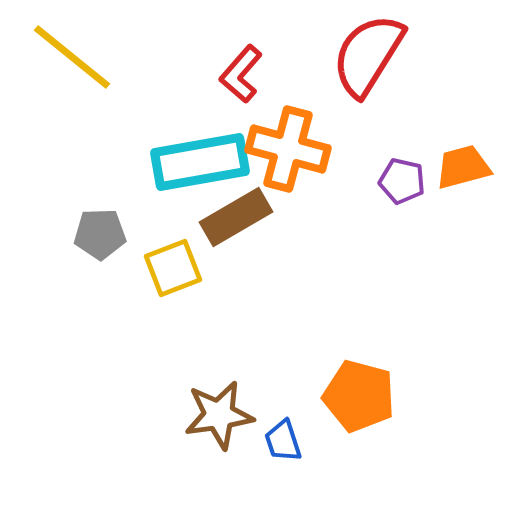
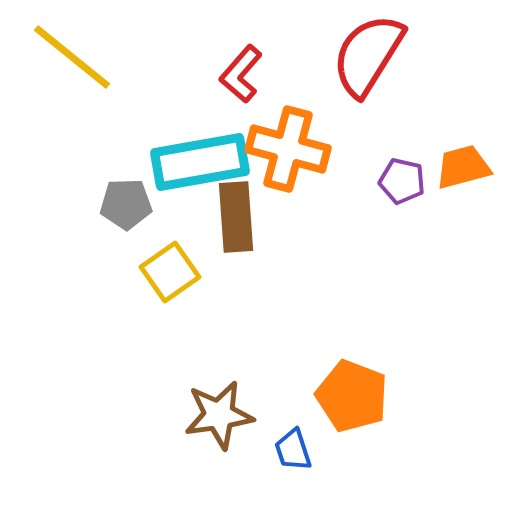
brown rectangle: rotated 64 degrees counterclockwise
gray pentagon: moved 26 px right, 30 px up
yellow square: moved 3 px left, 4 px down; rotated 14 degrees counterclockwise
orange pentagon: moved 7 px left; rotated 6 degrees clockwise
blue trapezoid: moved 10 px right, 9 px down
